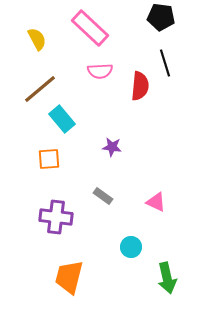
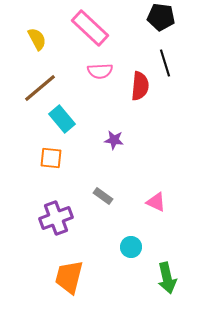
brown line: moved 1 px up
purple star: moved 2 px right, 7 px up
orange square: moved 2 px right, 1 px up; rotated 10 degrees clockwise
purple cross: moved 1 px down; rotated 28 degrees counterclockwise
